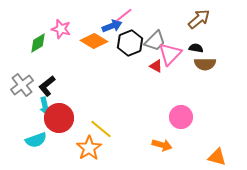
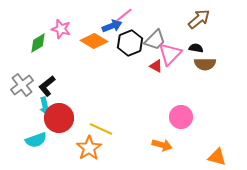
gray trapezoid: moved 1 px up
yellow line: rotated 15 degrees counterclockwise
